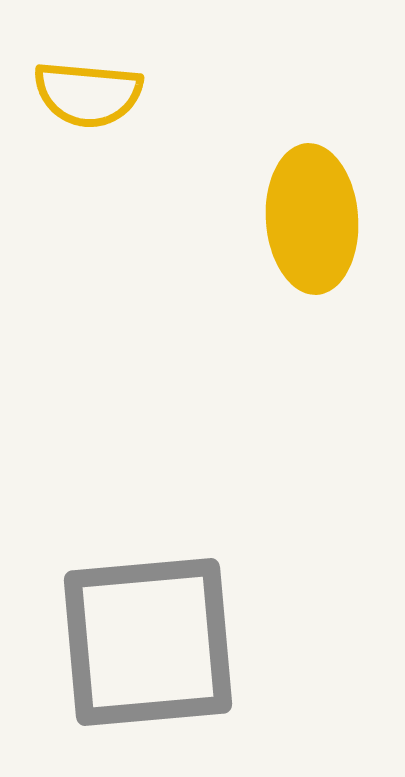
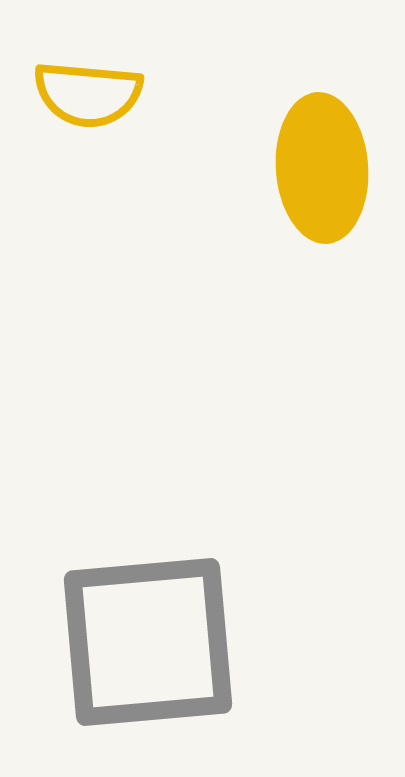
yellow ellipse: moved 10 px right, 51 px up
